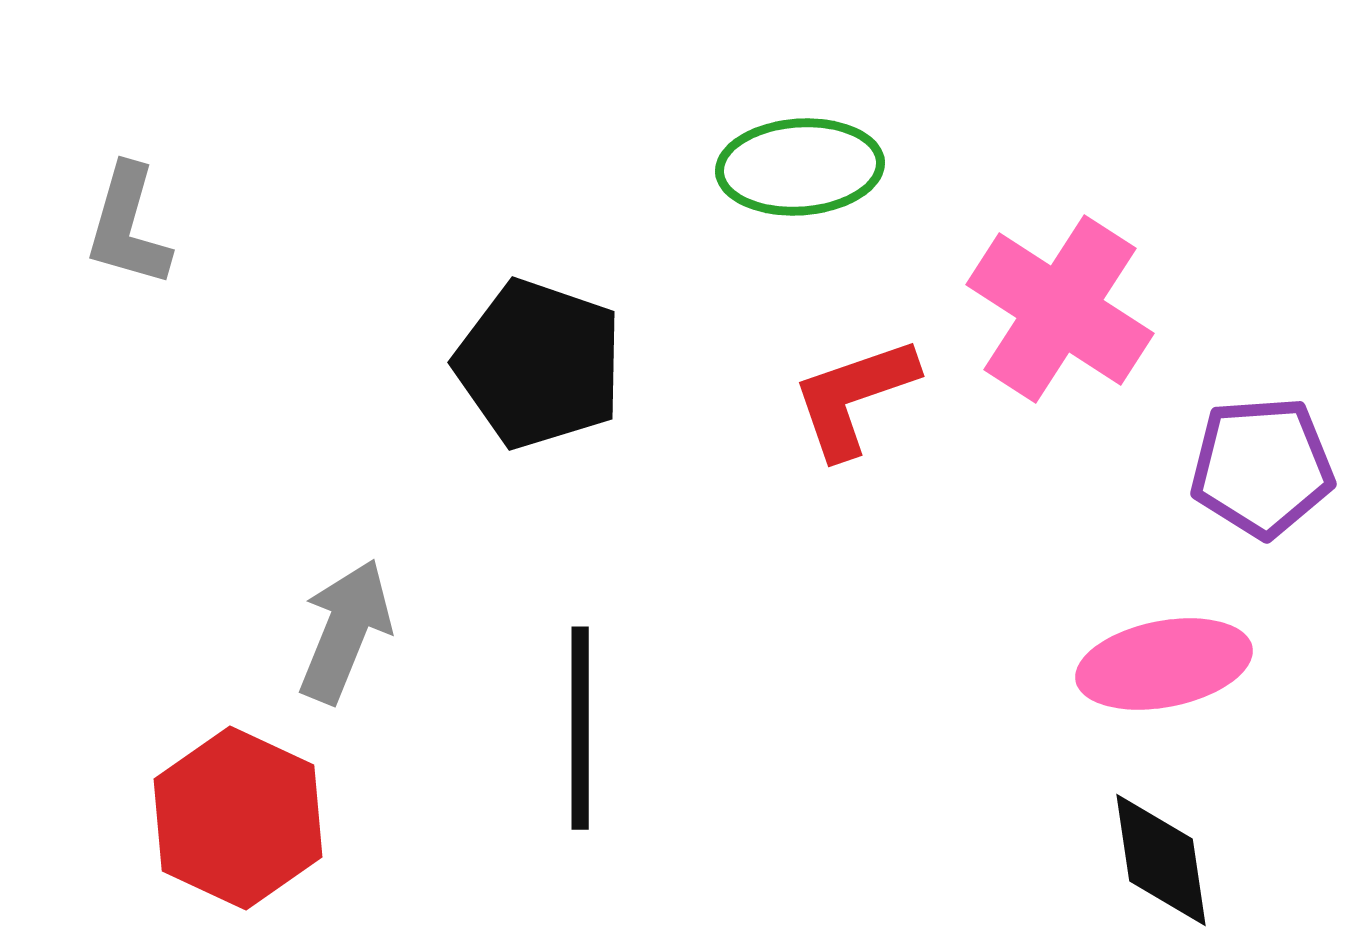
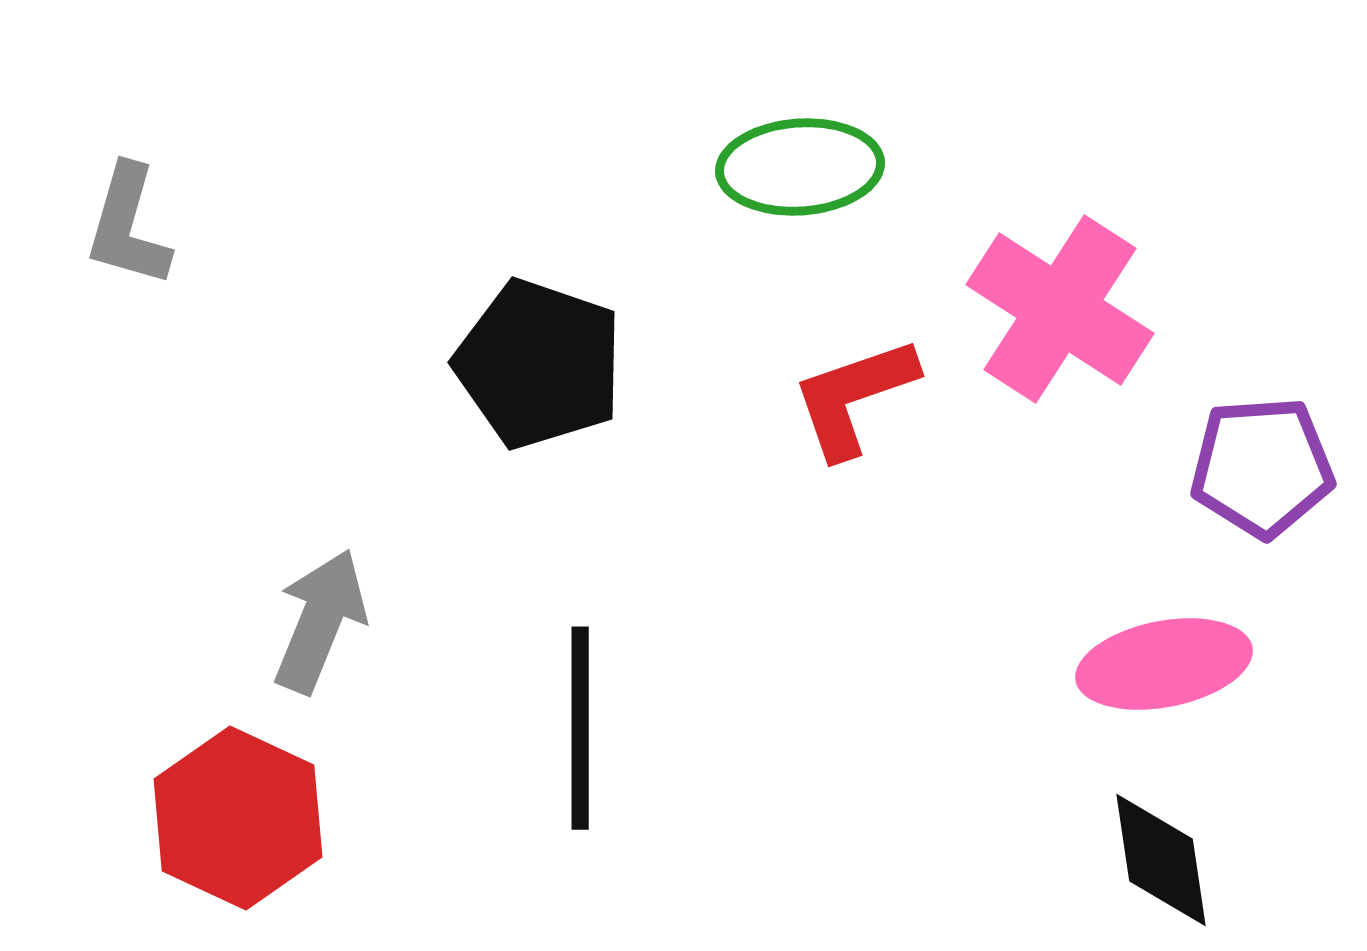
gray arrow: moved 25 px left, 10 px up
